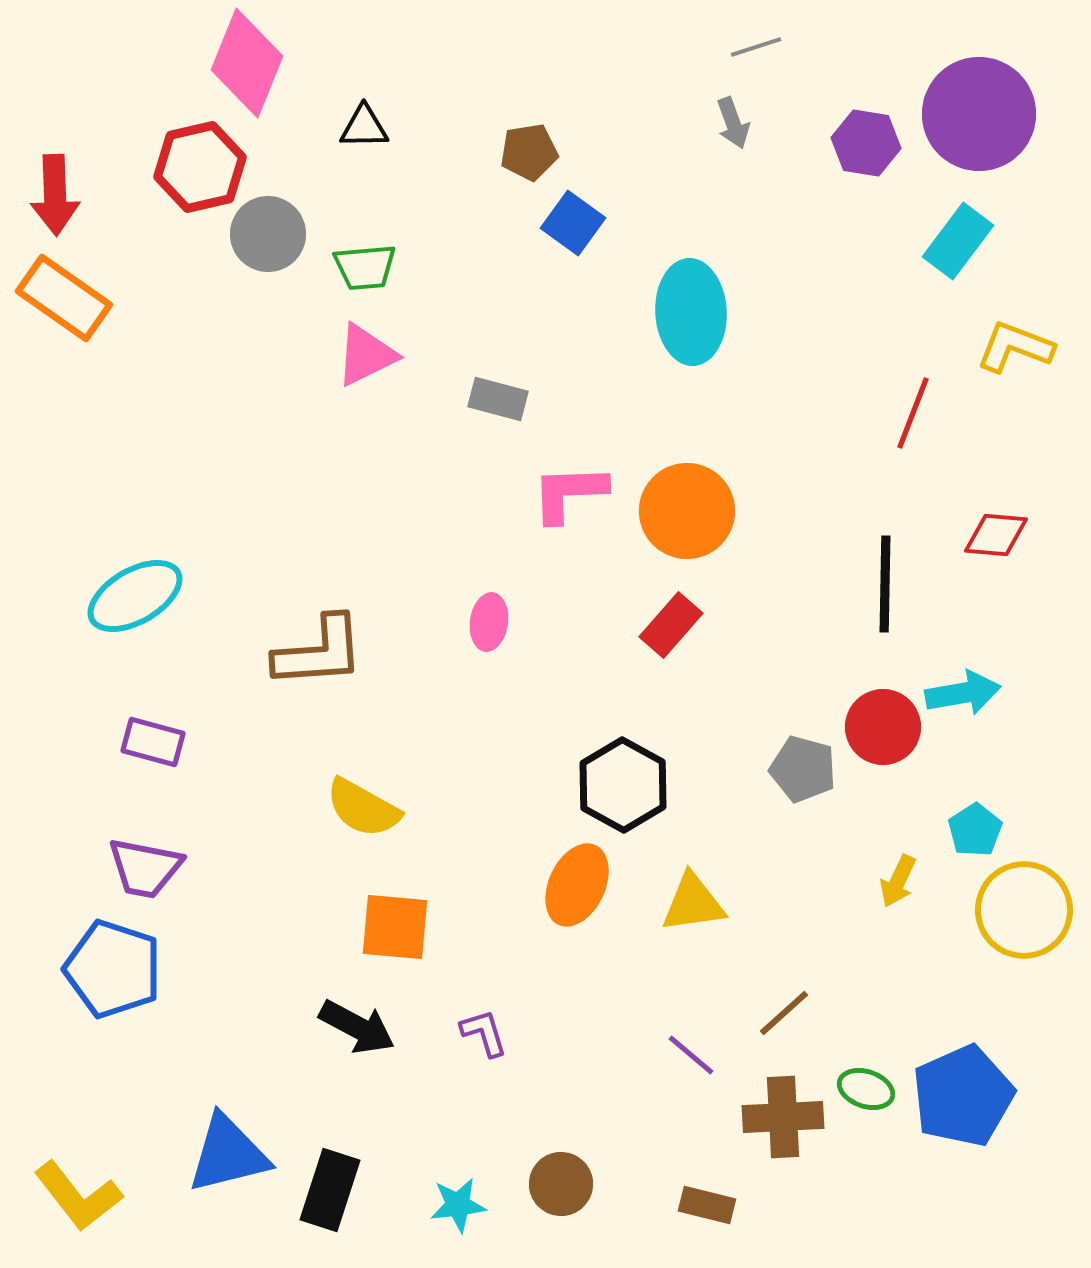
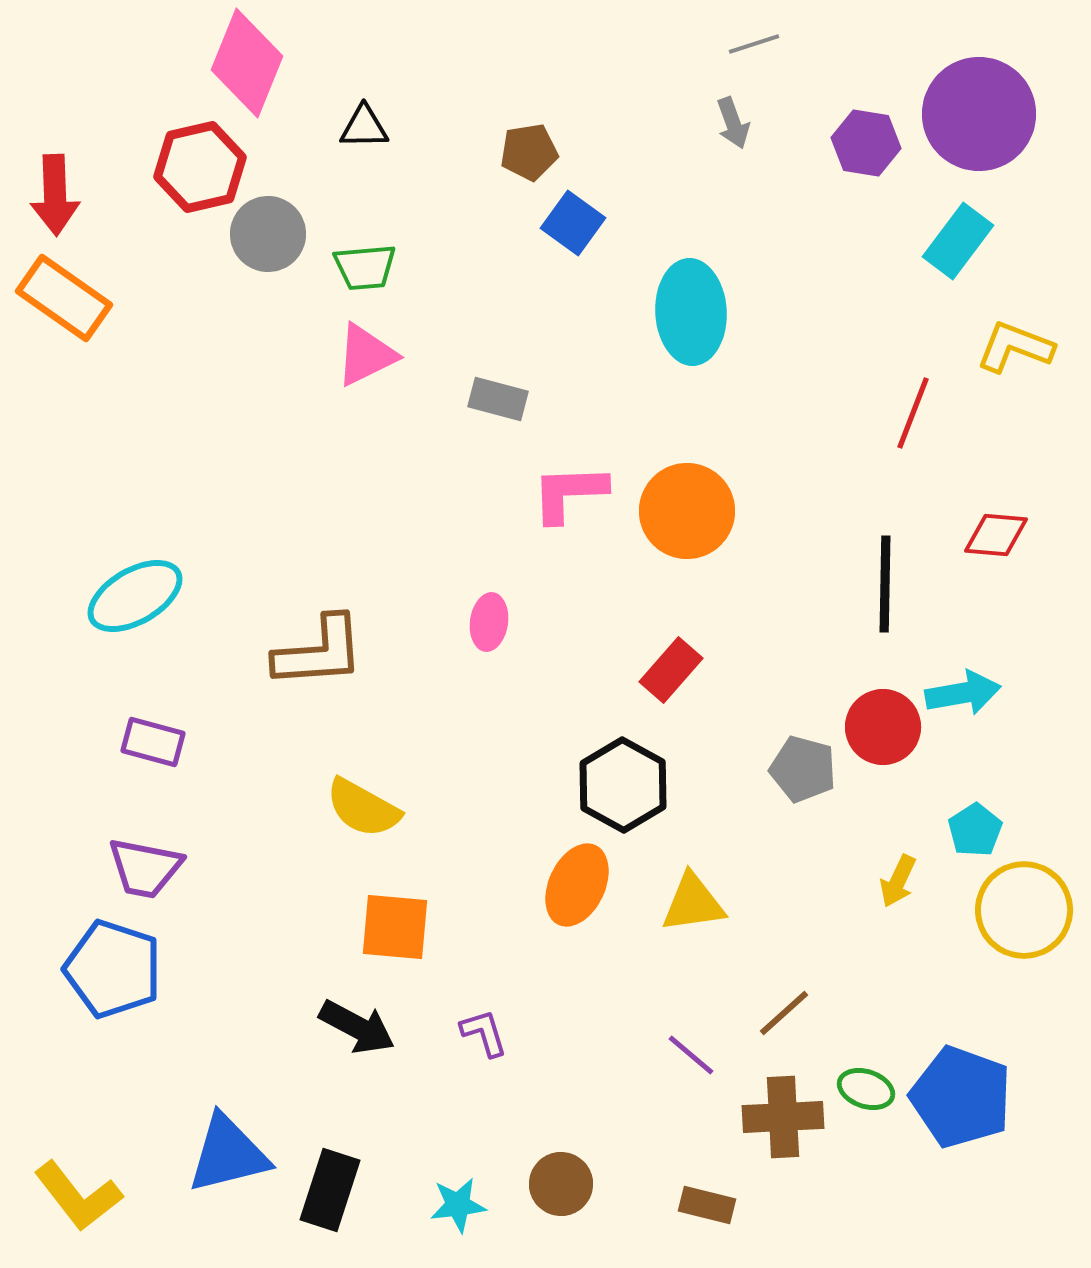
gray line at (756, 47): moved 2 px left, 3 px up
red rectangle at (671, 625): moved 45 px down
blue pentagon at (963, 1096): moved 2 px left, 1 px down; rotated 28 degrees counterclockwise
